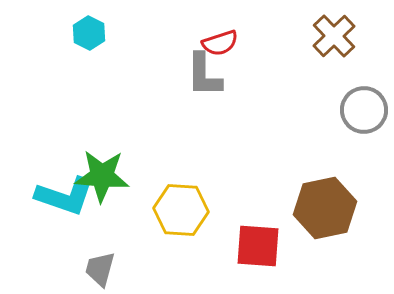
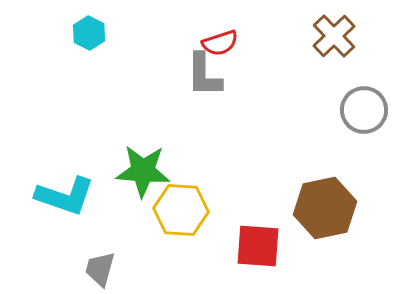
green star: moved 41 px right, 5 px up
